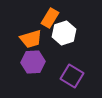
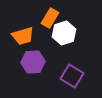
orange trapezoid: moved 8 px left, 3 px up
